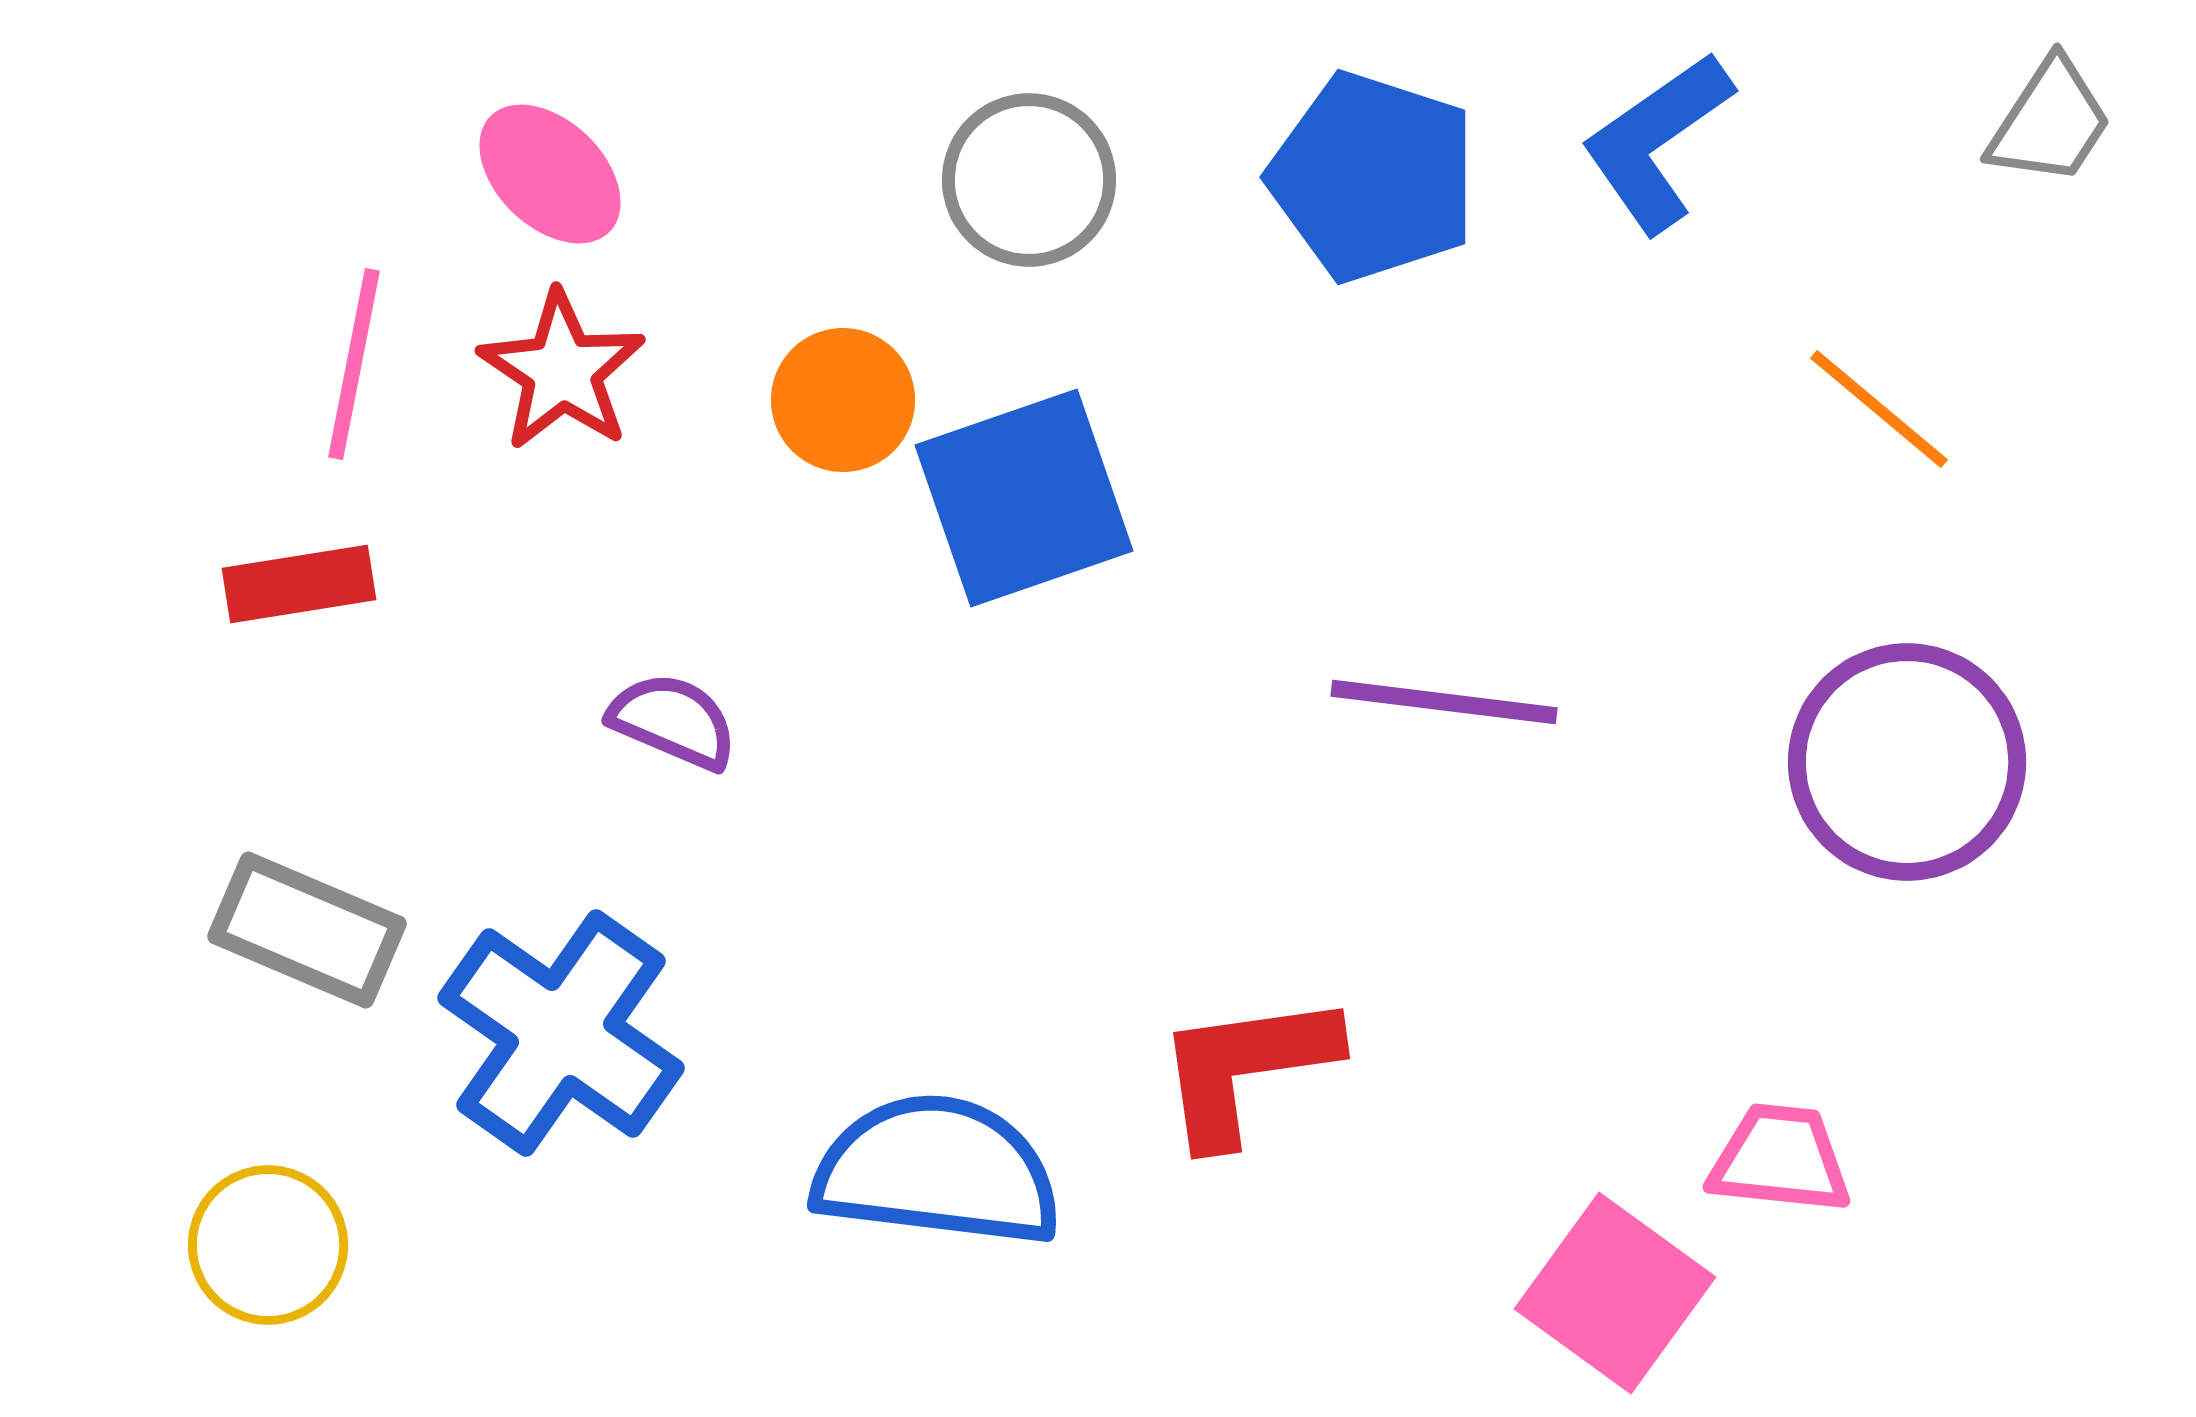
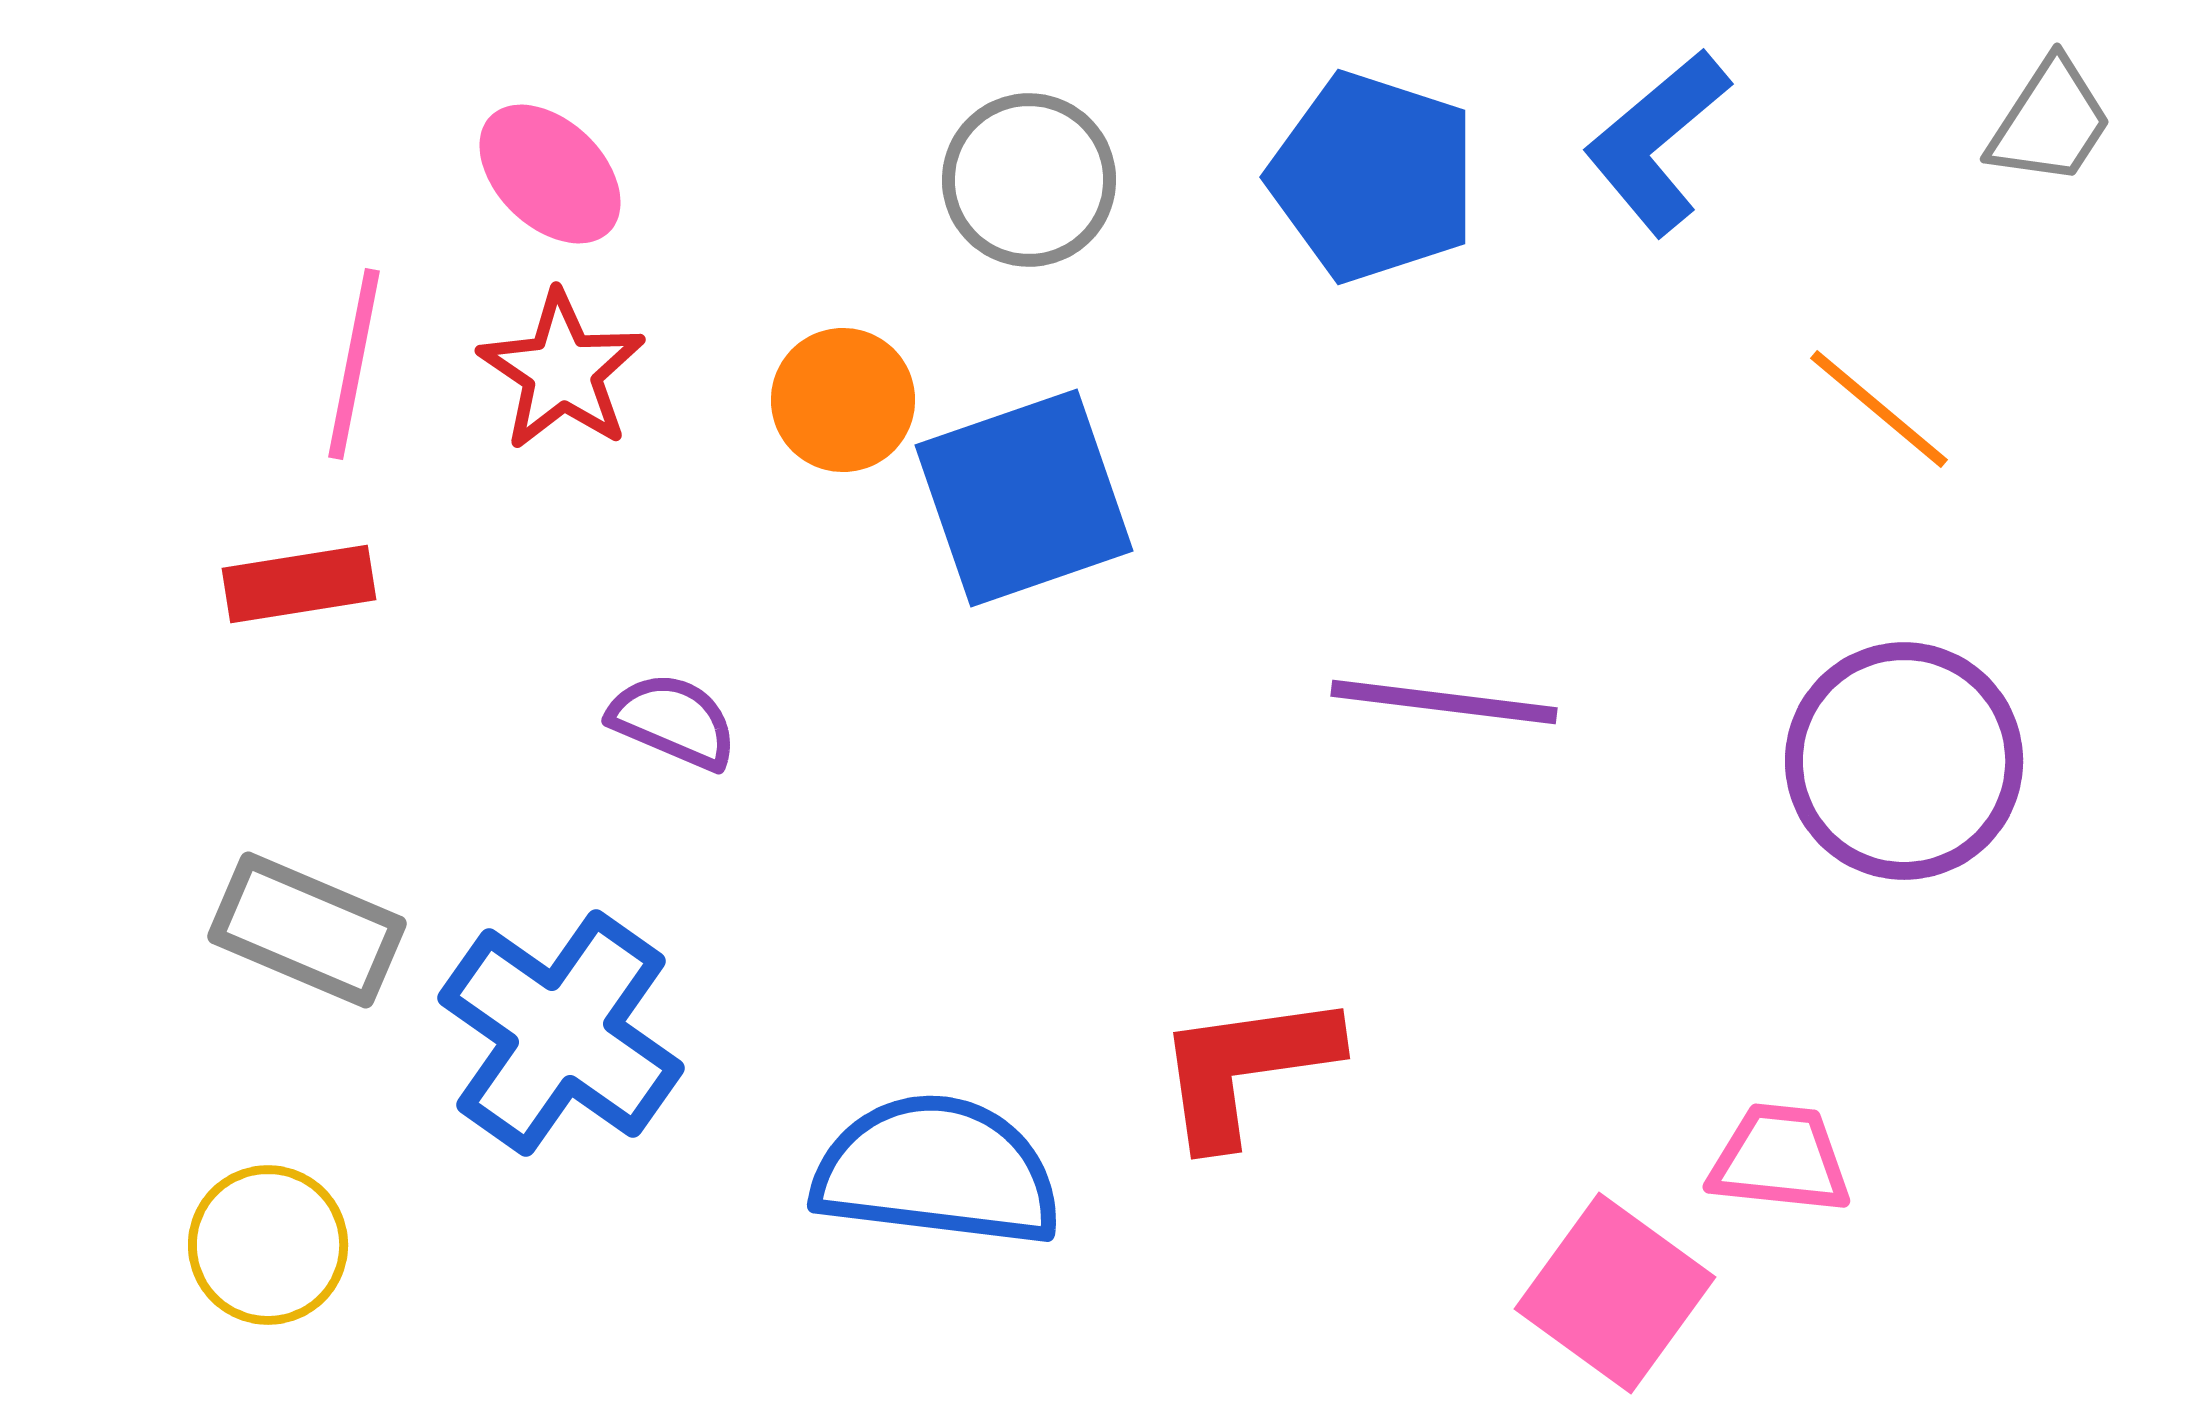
blue L-shape: rotated 5 degrees counterclockwise
purple circle: moved 3 px left, 1 px up
